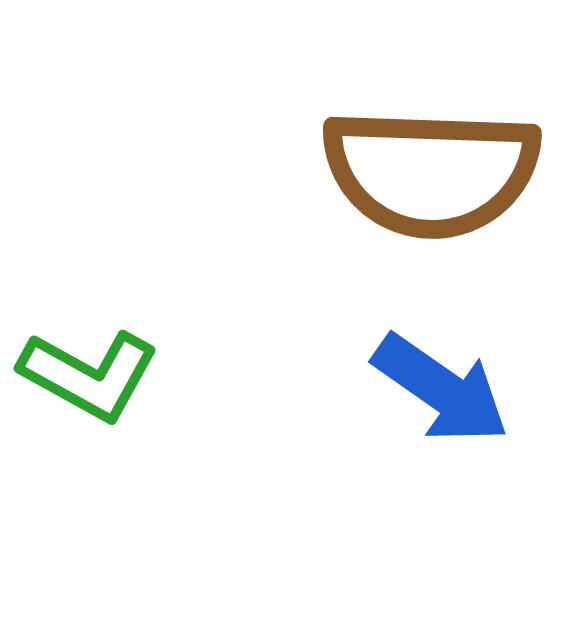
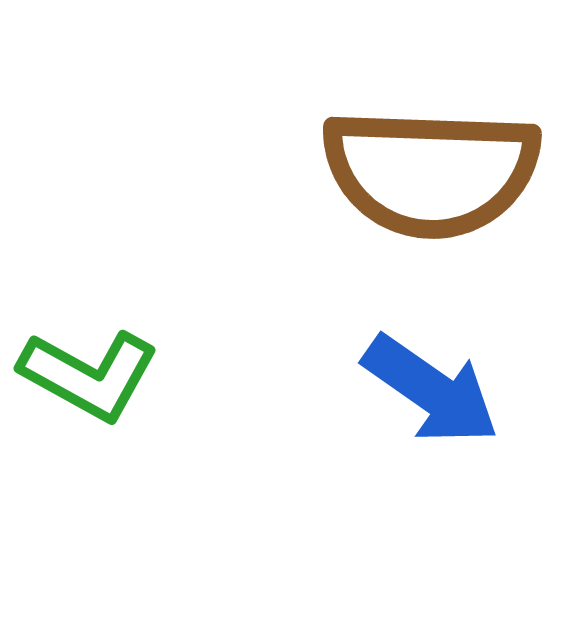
blue arrow: moved 10 px left, 1 px down
